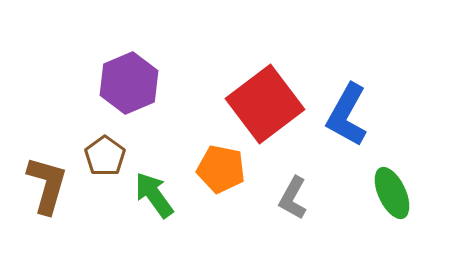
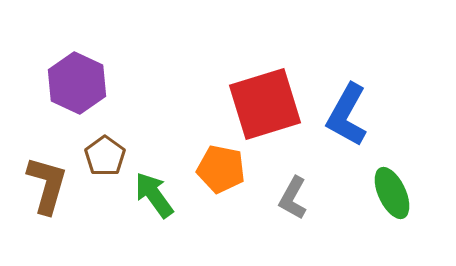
purple hexagon: moved 52 px left; rotated 12 degrees counterclockwise
red square: rotated 20 degrees clockwise
